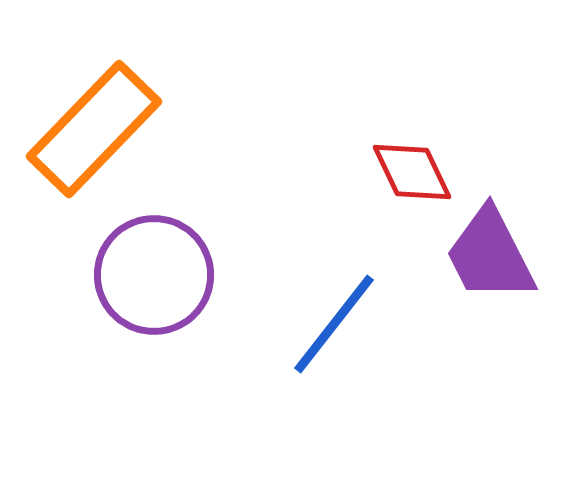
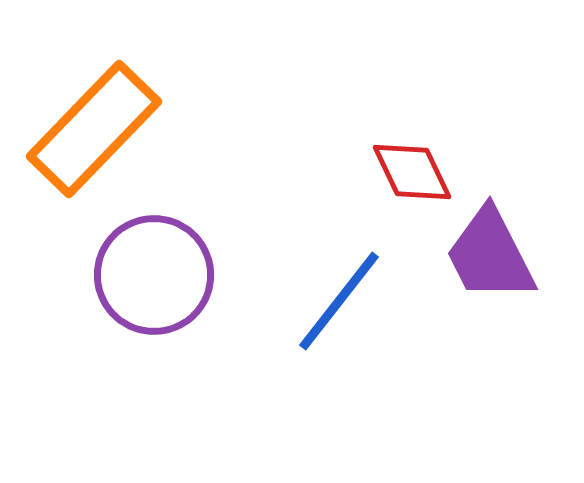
blue line: moved 5 px right, 23 px up
